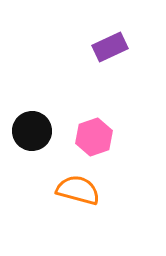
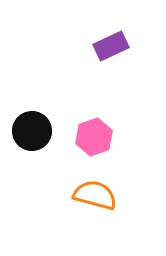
purple rectangle: moved 1 px right, 1 px up
orange semicircle: moved 17 px right, 5 px down
